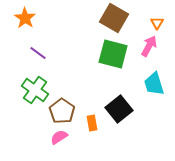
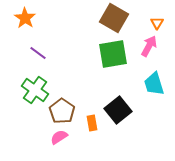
green square: rotated 24 degrees counterclockwise
black square: moved 1 px left, 1 px down
